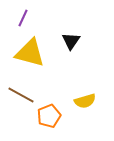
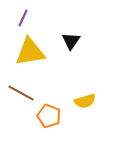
yellow triangle: moved 1 px up; rotated 24 degrees counterclockwise
brown line: moved 2 px up
orange pentagon: rotated 30 degrees counterclockwise
